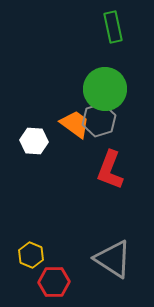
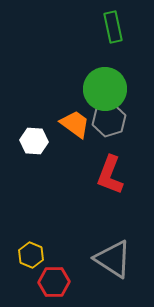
gray hexagon: moved 10 px right
red L-shape: moved 5 px down
